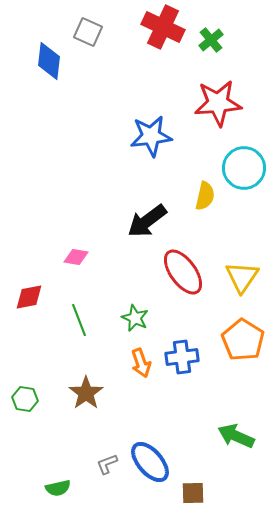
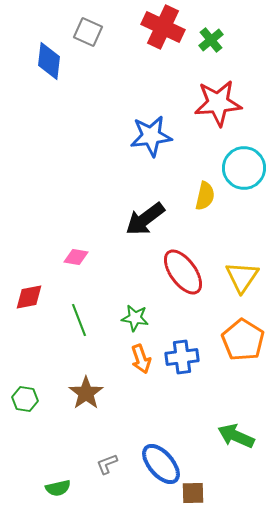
black arrow: moved 2 px left, 2 px up
green star: rotated 16 degrees counterclockwise
orange arrow: moved 4 px up
blue ellipse: moved 11 px right, 2 px down
